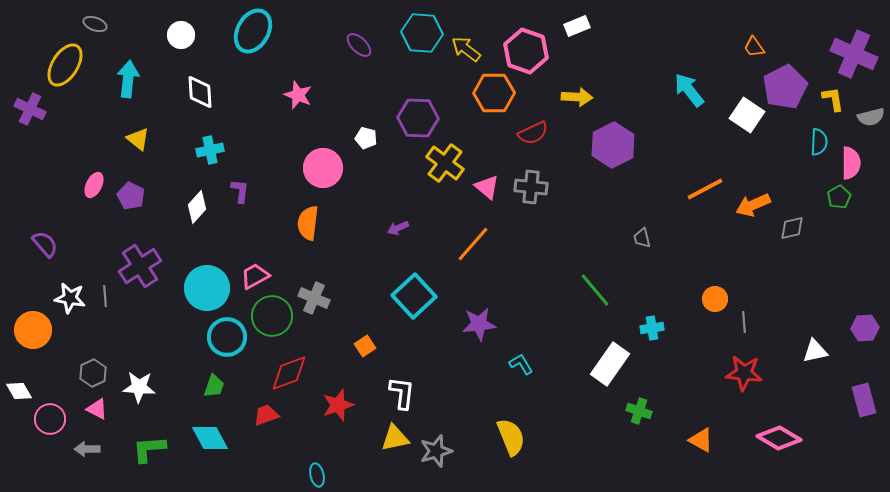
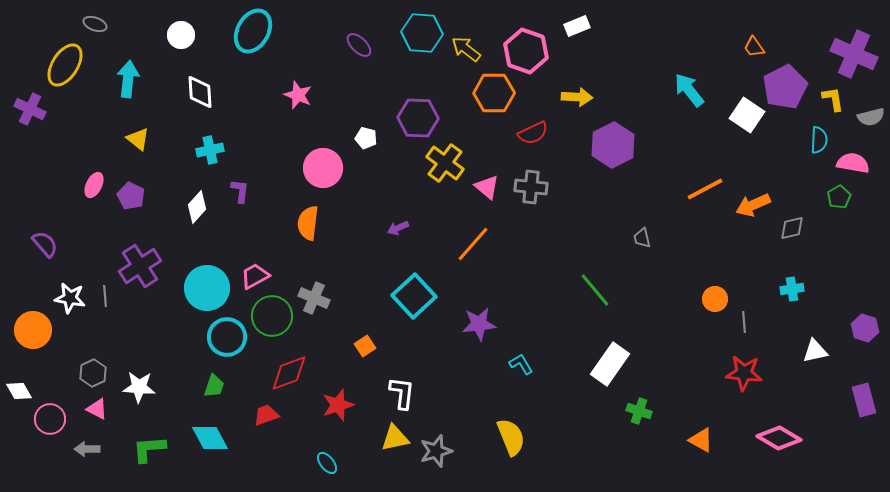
cyan semicircle at (819, 142): moved 2 px up
pink semicircle at (851, 163): moved 2 px right; rotated 80 degrees counterclockwise
cyan cross at (652, 328): moved 140 px right, 39 px up
purple hexagon at (865, 328): rotated 20 degrees clockwise
cyan ellipse at (317, 475): moved 10 px right, 12 px up; rotated 25 degrees counterclockwise
